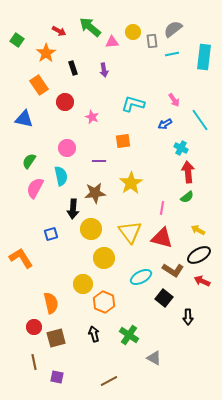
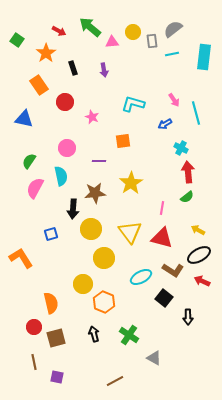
cyan line at (200, 120): moved 4 px left, 7 px up; rotated 20 degrees clockwise
brown line at (109, 381): moved 6 px right
